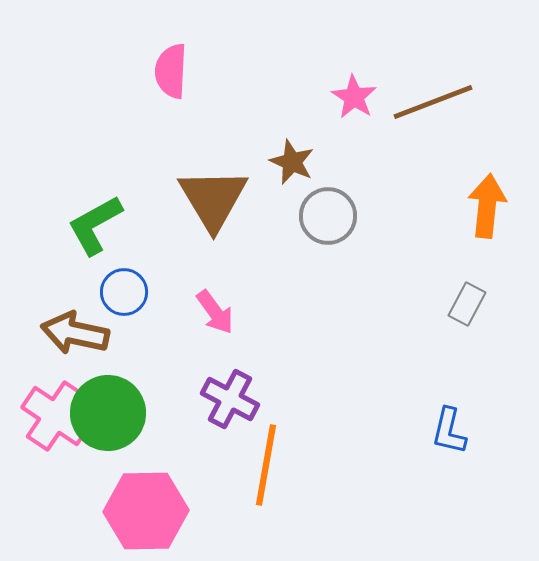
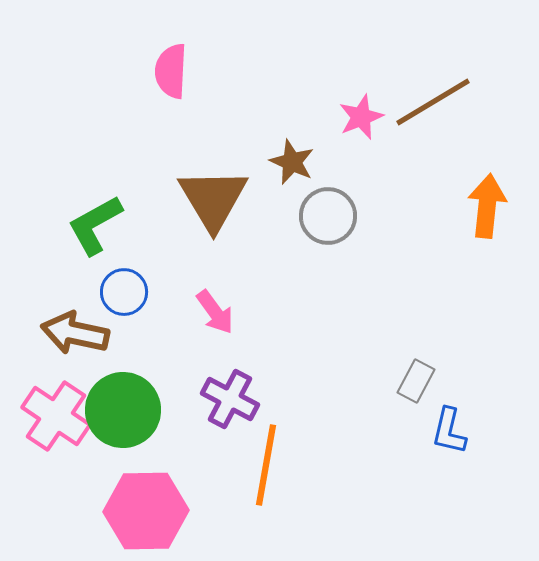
pink star: moved 7 px right, 20 px down; rotated 18 degrees clockwise
brown line: rotated 10 degrees counterclockwise
gray rectangle: moved 51 px left, 77 px down
green circle: moved 15 px right, 3 px up
